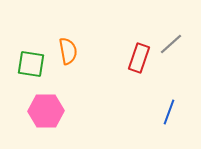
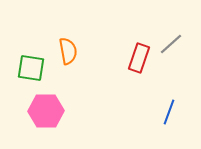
green square: moved 4 px down
